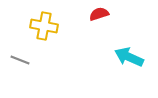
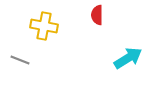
red semicircle: moved 2 px left, 1 px down; rotated 72 degrees counterclockwise
cyan arrow: moved 1 px left, 1 px down; rotated 124 degrees clockwise
